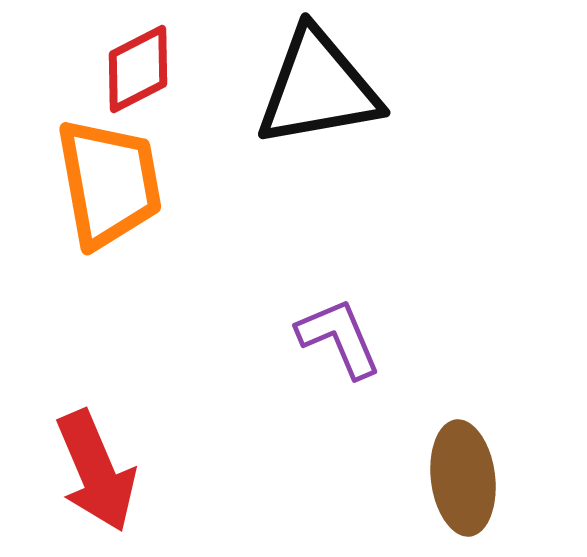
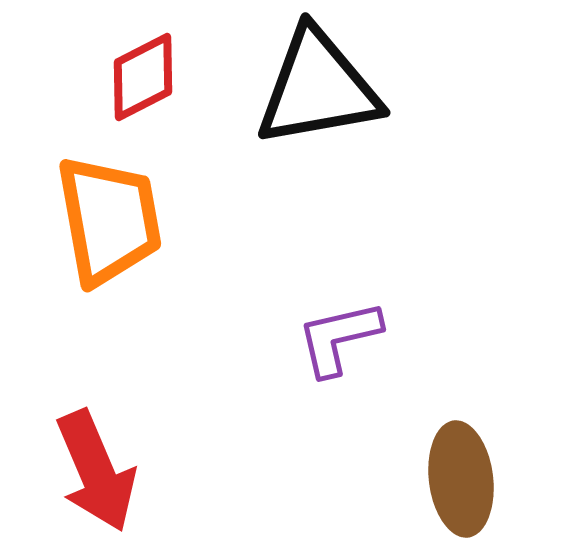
red diamond: moved 5 px right, 8 px down
orange trapezoid: moved 37 px down
purple L-shape: rotated 80 degrees counterclockwise
brown ellipse: moved 2 px left, 1 px down
